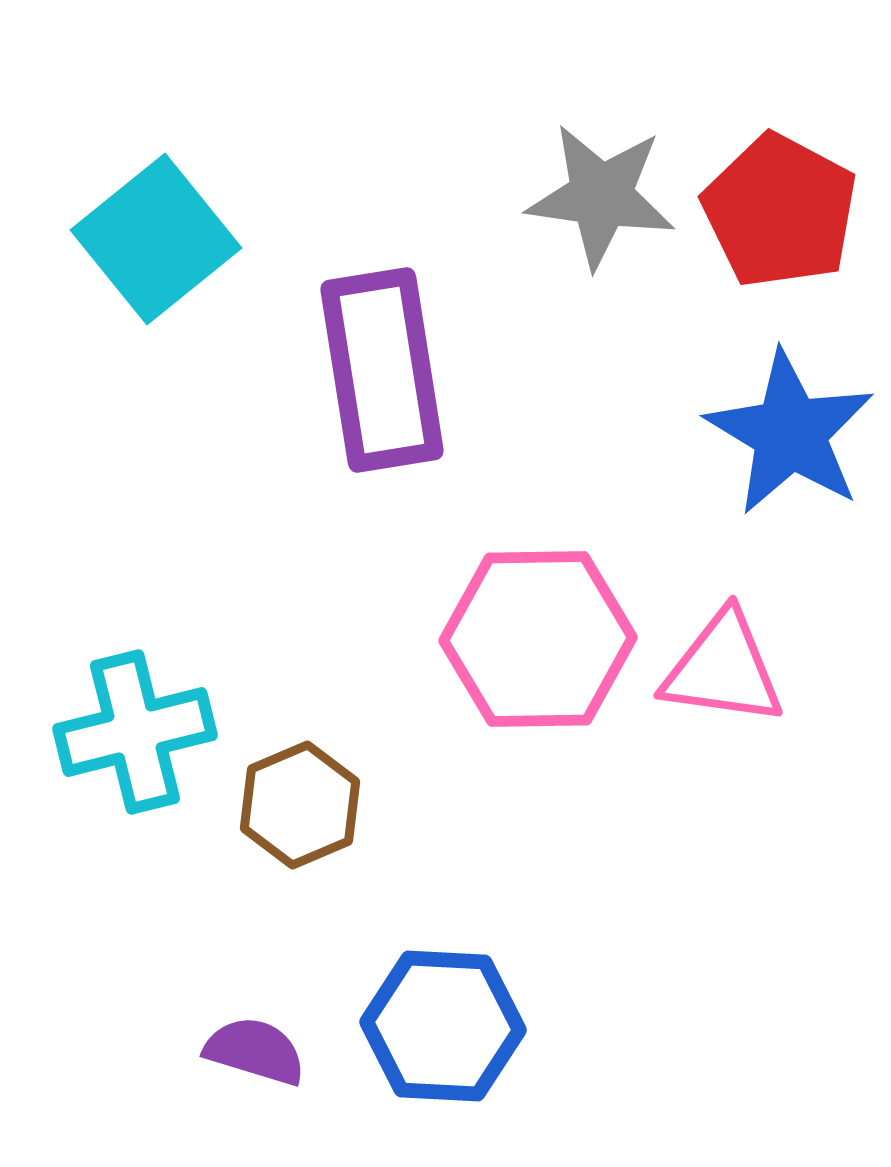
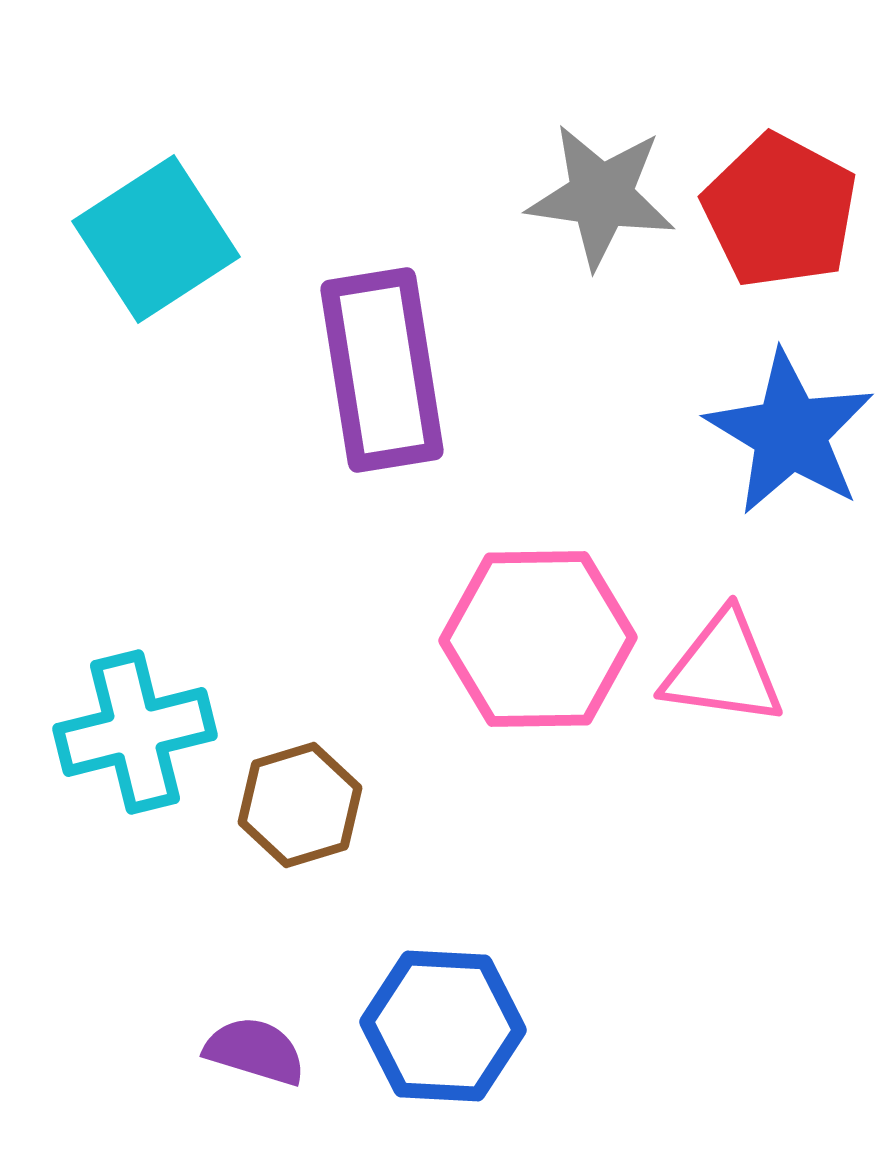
cyan square: rotated 6 degrees clockwise
brown hexagon: rotated 6 degrees clockwise
